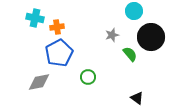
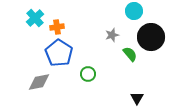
cyan cross: rotated 36 degrees clockwise
blue pentagon: rotated 12 degrees counterclockwise
green circle: moved 3 px up
black triangle: rotated 24 degrees clockwise
